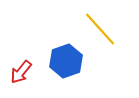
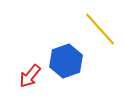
red arrow: moved 9 px right, 4 px down
